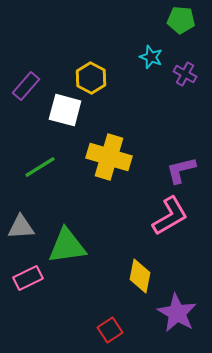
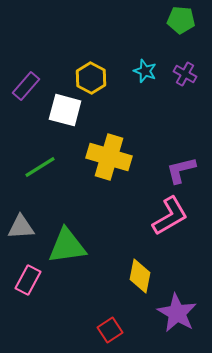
cyan star: moved 6 px left, 14 px down
pink rectangle: moved 2 px down; rotated 36 degrees counterclockwise
